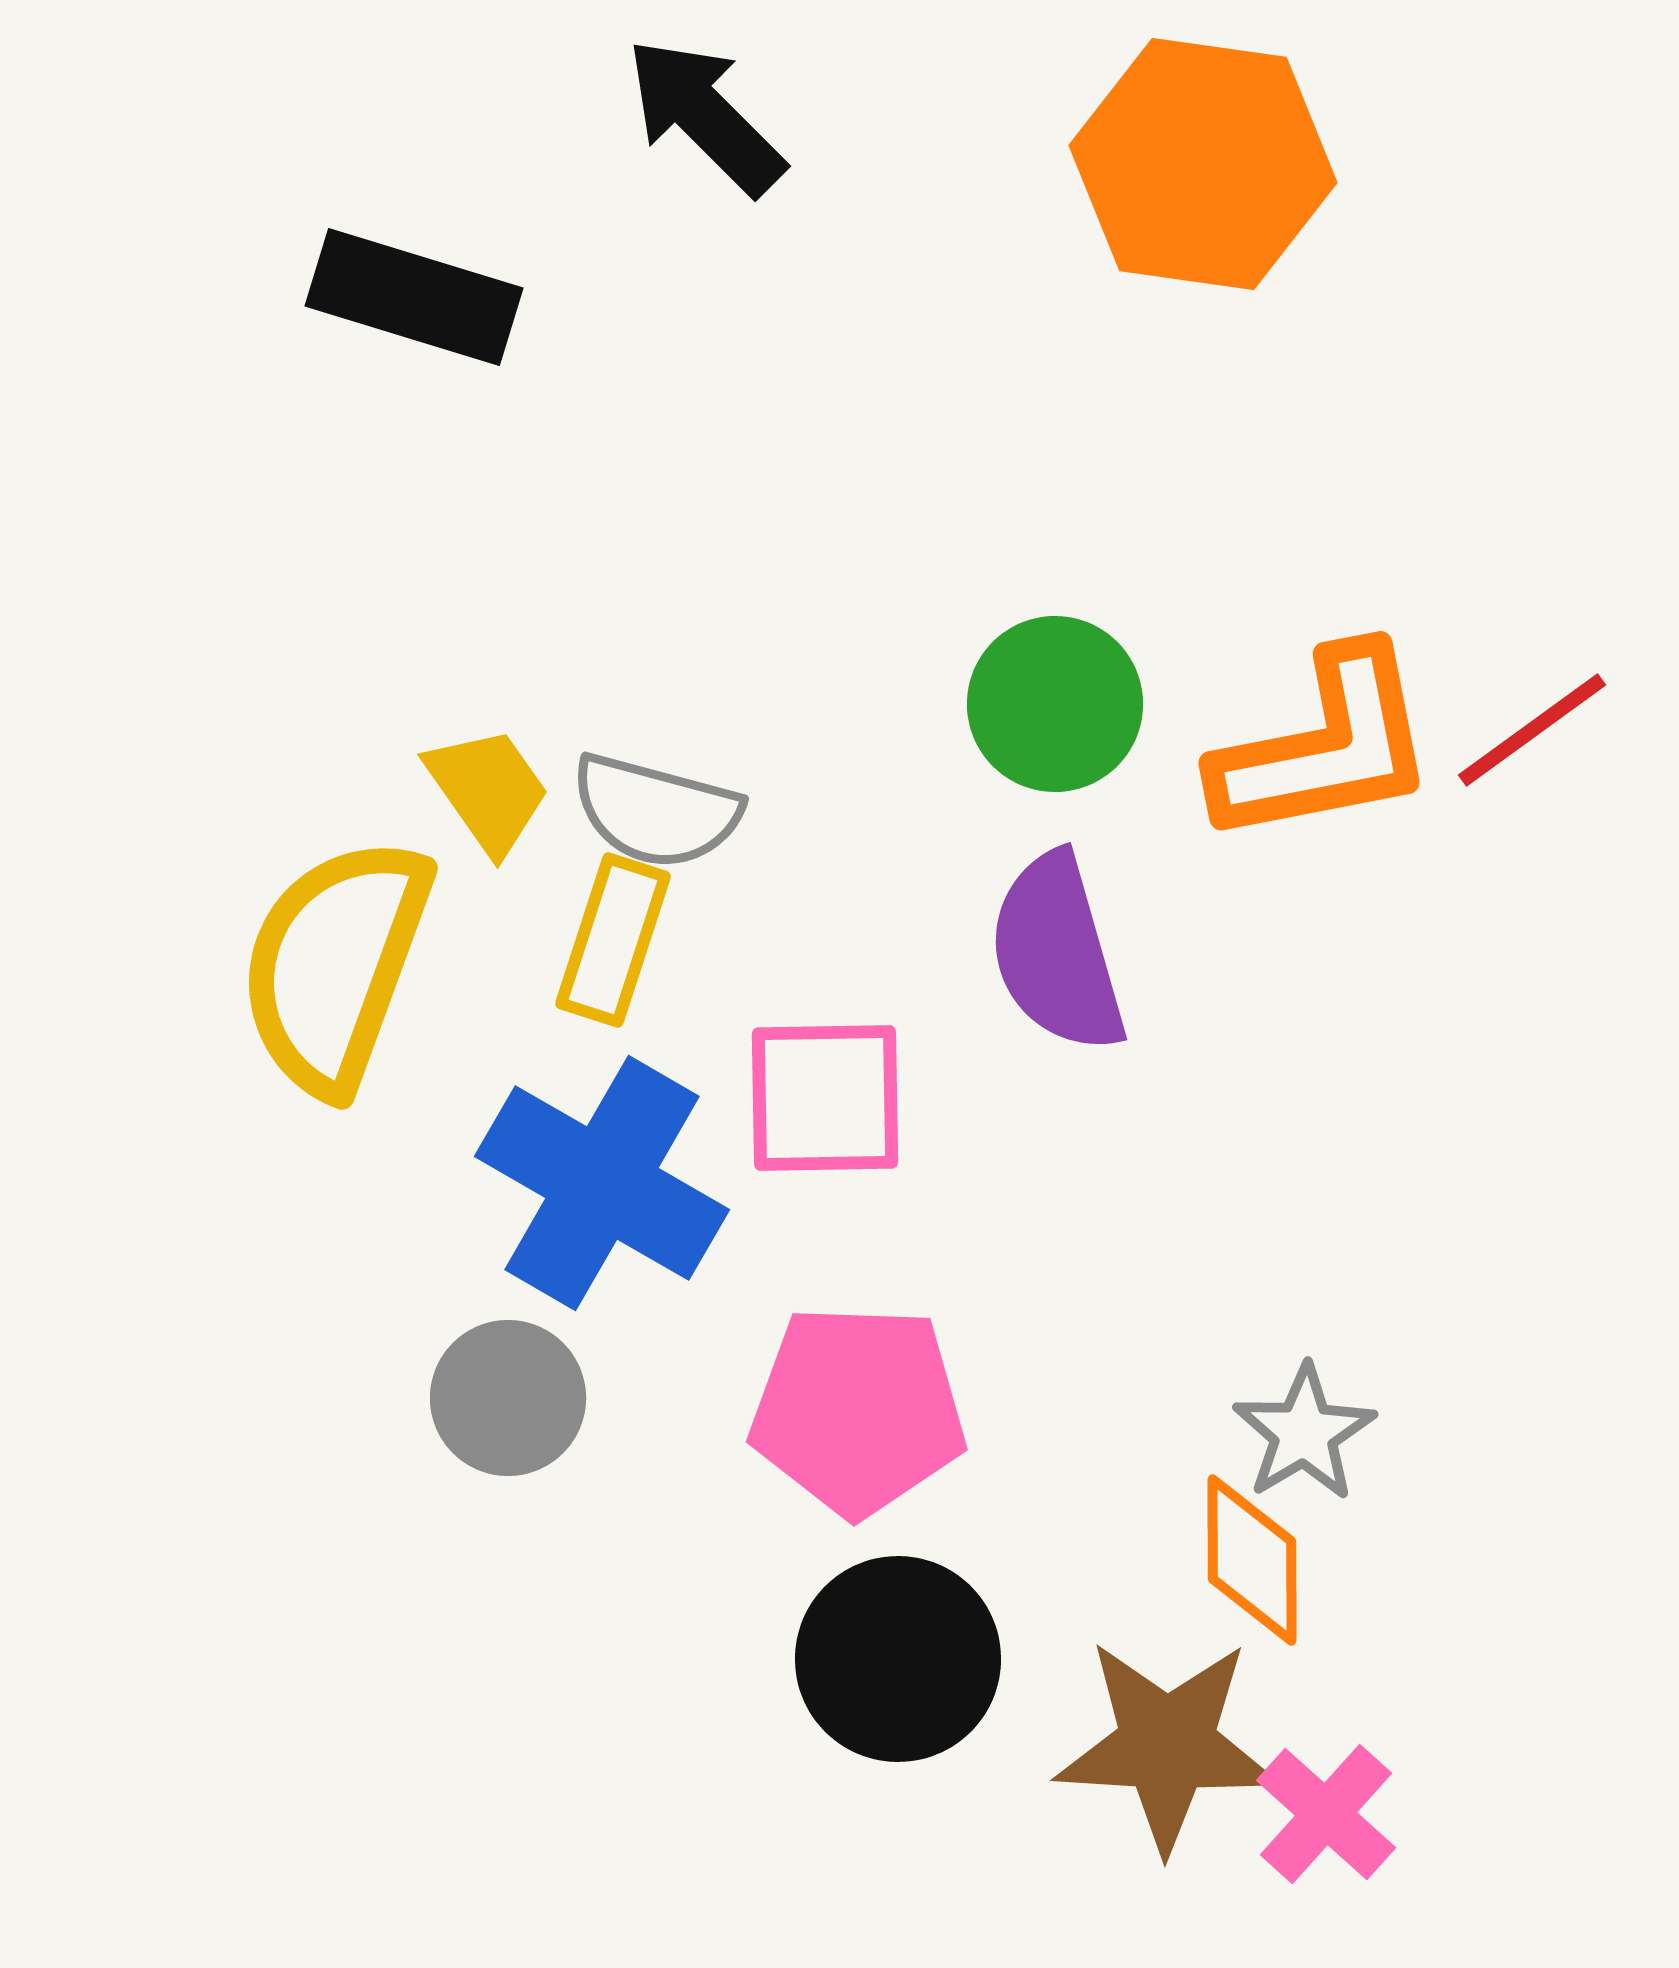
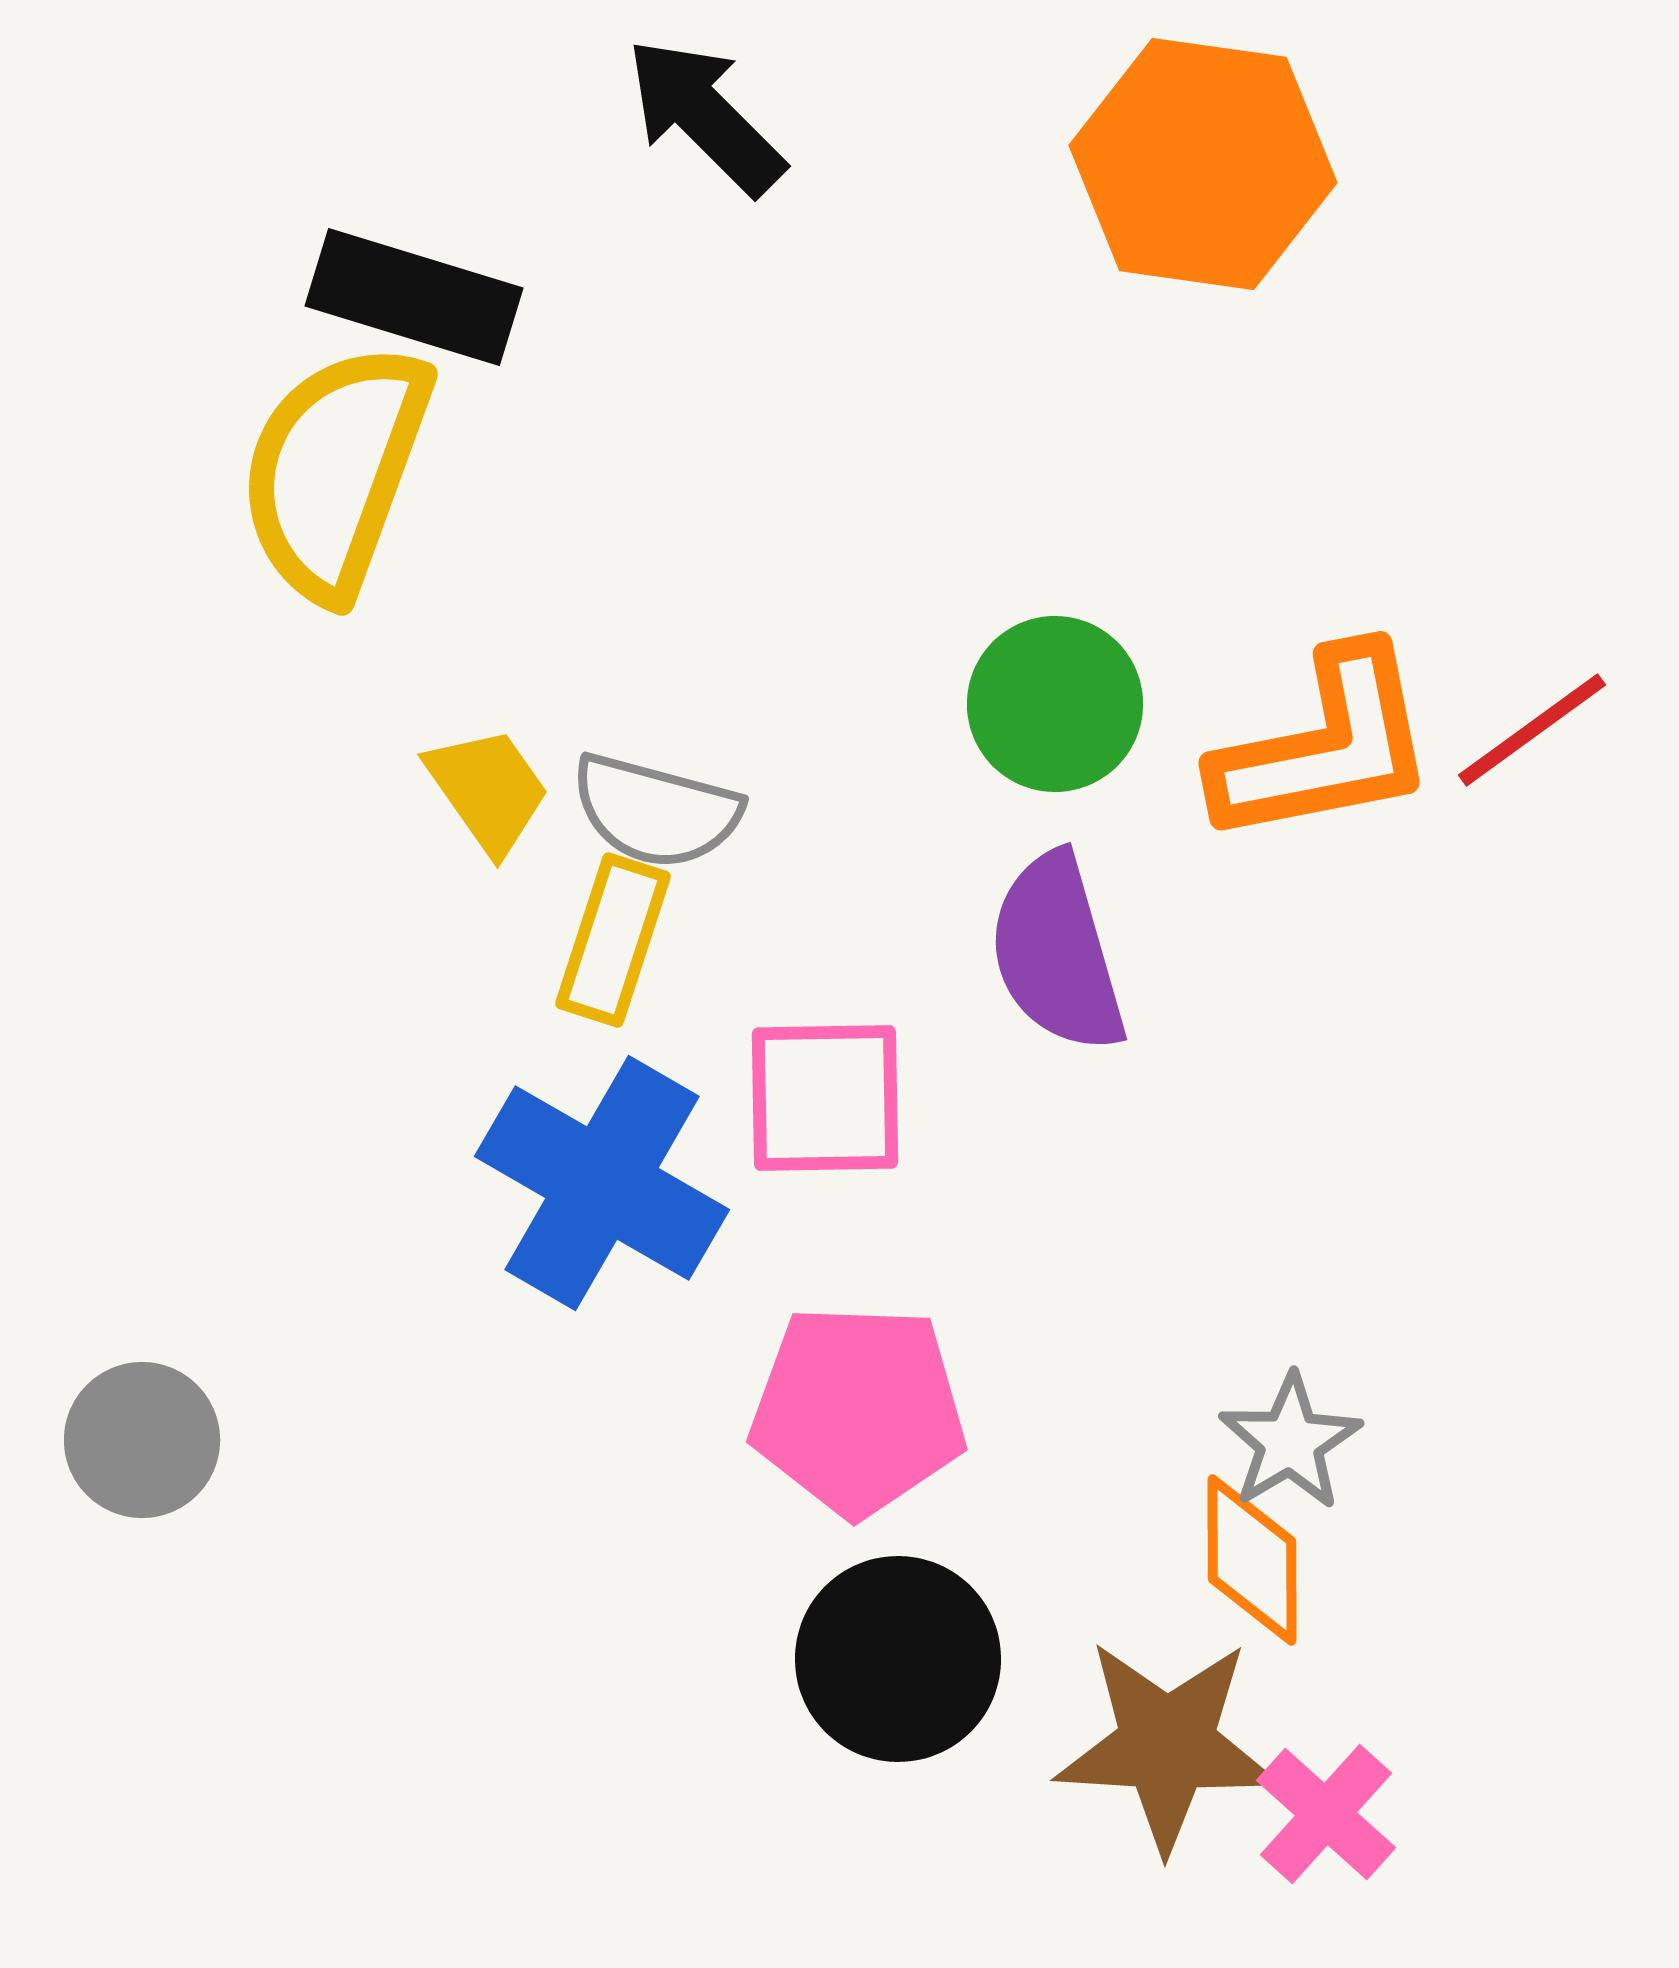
yellow semicircle: moved 494 px up
gray circle: moved 366 px left, 42 px down
gray star: moved 14 px left, 9 px down
